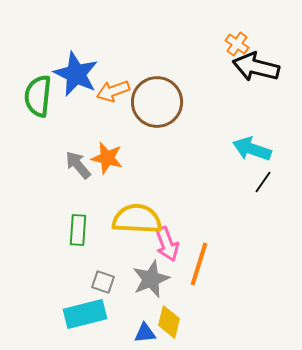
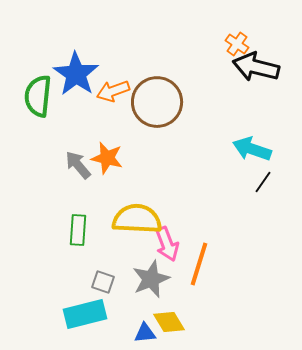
blue star: rotated 9 degrees clockwise
yellow diamond: rotated 44 degrees counterclockwise
